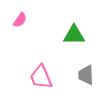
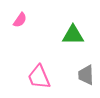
green triangle: moved 1 px left
pink trapezoid: moved 2 px left
